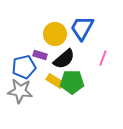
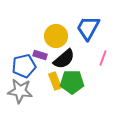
blue trapezoid: moved 6 px right
yellow circle: moved 1 px right, 2 px down
blue pentagon: moved 1 px up
yellow rectangle: rotated 36 degrees clockwise
